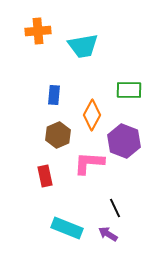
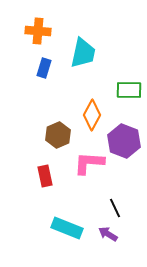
orange cross: rotated 10 degrees clockwise
cyan trapezoid: moved 7 px down; rotated 68 degrees counterclockwise
blue rectangle: moved 10 px left, 27 px up; rotated 12 degrees clockwise
